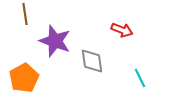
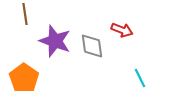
gray diamond: moved 15 px up
orange pentagon: rotated 8 degrees counterclockwise
